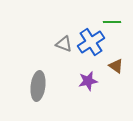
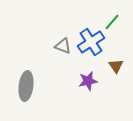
green line: rotated 48 degrees counterclockwise
gray triangle: moved 1 px left, 2 px down
brown triangle: rotated 21 degrees clockwise
gray ellipse: moved 12 px left
